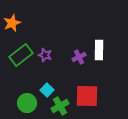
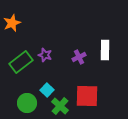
white rectangle: moved 6 px right
green rectangle: moved 7 px down
green cross: rotated 18 degrees counterclockwise
